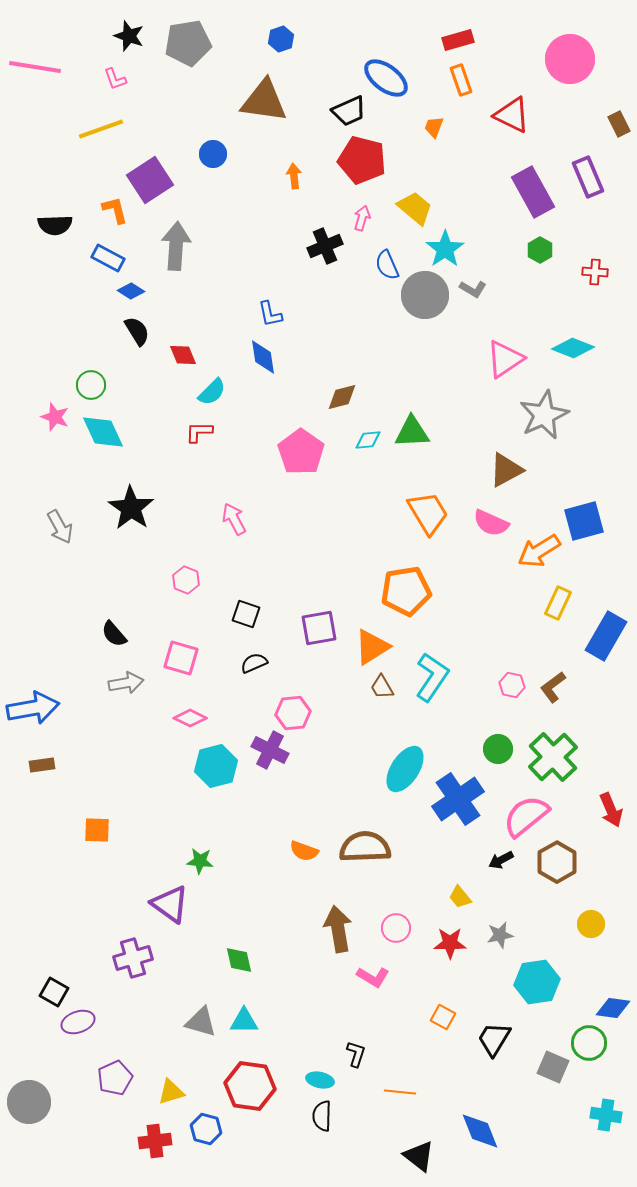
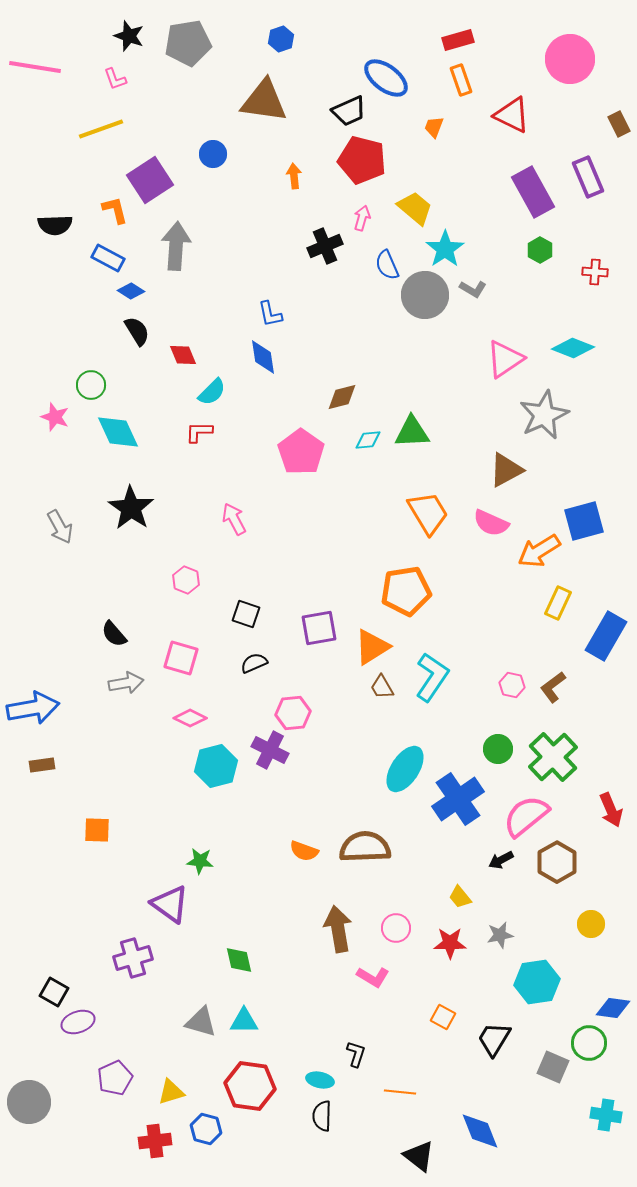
cyan diamond at (103, 432): moved 15 px right
